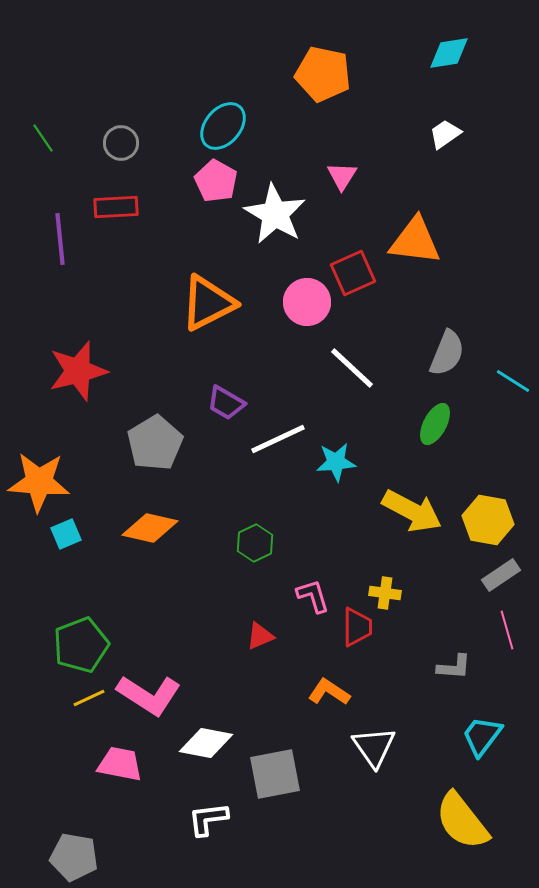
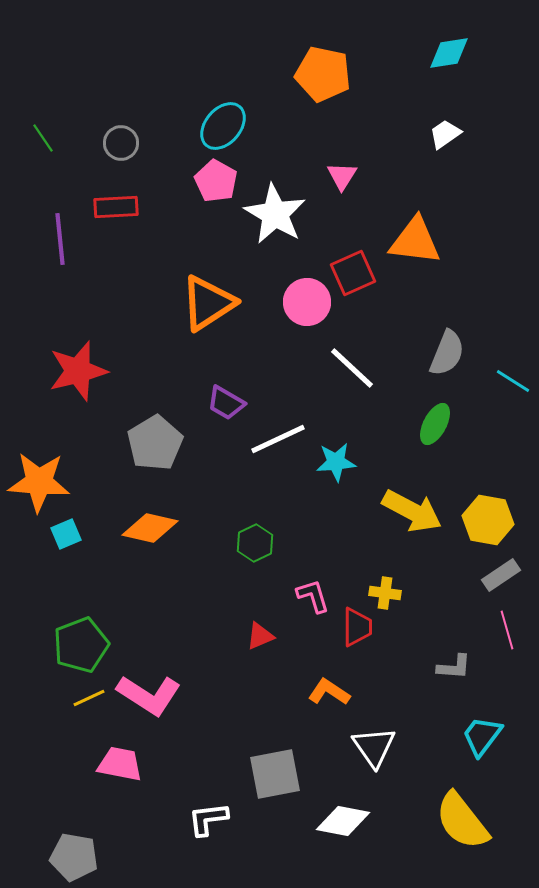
orange triangle at (208, 303): rotated 6 degrees counterclockwise
white diamond at (206, 743): moved 137 px right, 78 px down
